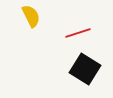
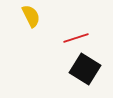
red line: moved 2 px left, 5 px down
